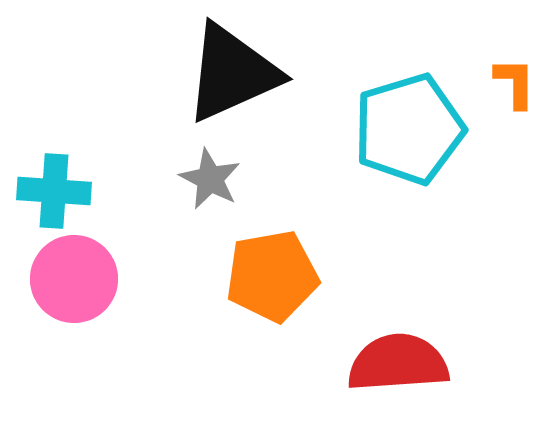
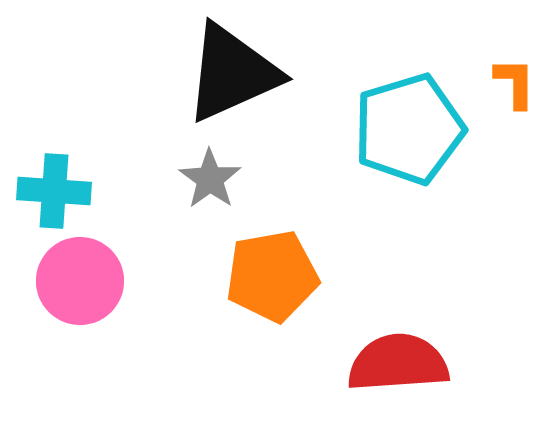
gray star: rotated 8 degrees clockwise
pink circle: moved 6 px right, 2 px down
